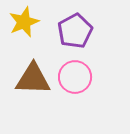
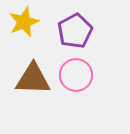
pink circle: moved 1 px right, 2 px up
